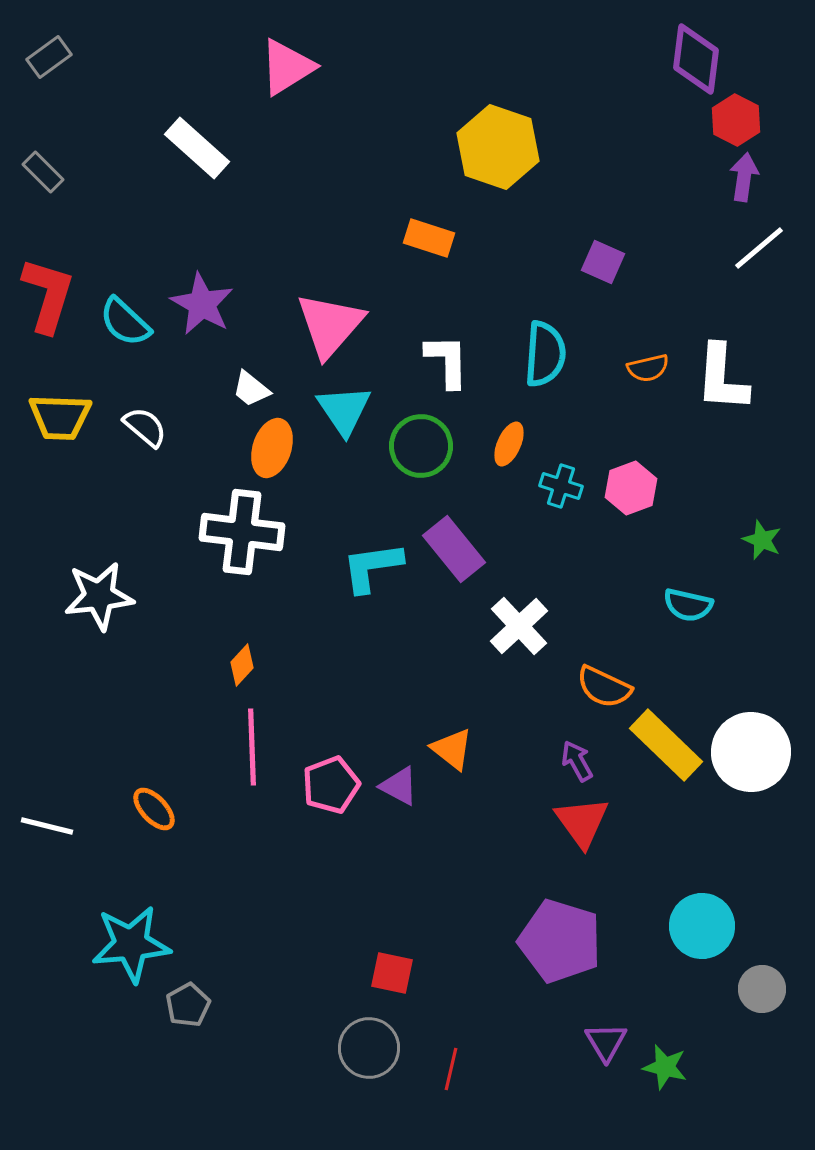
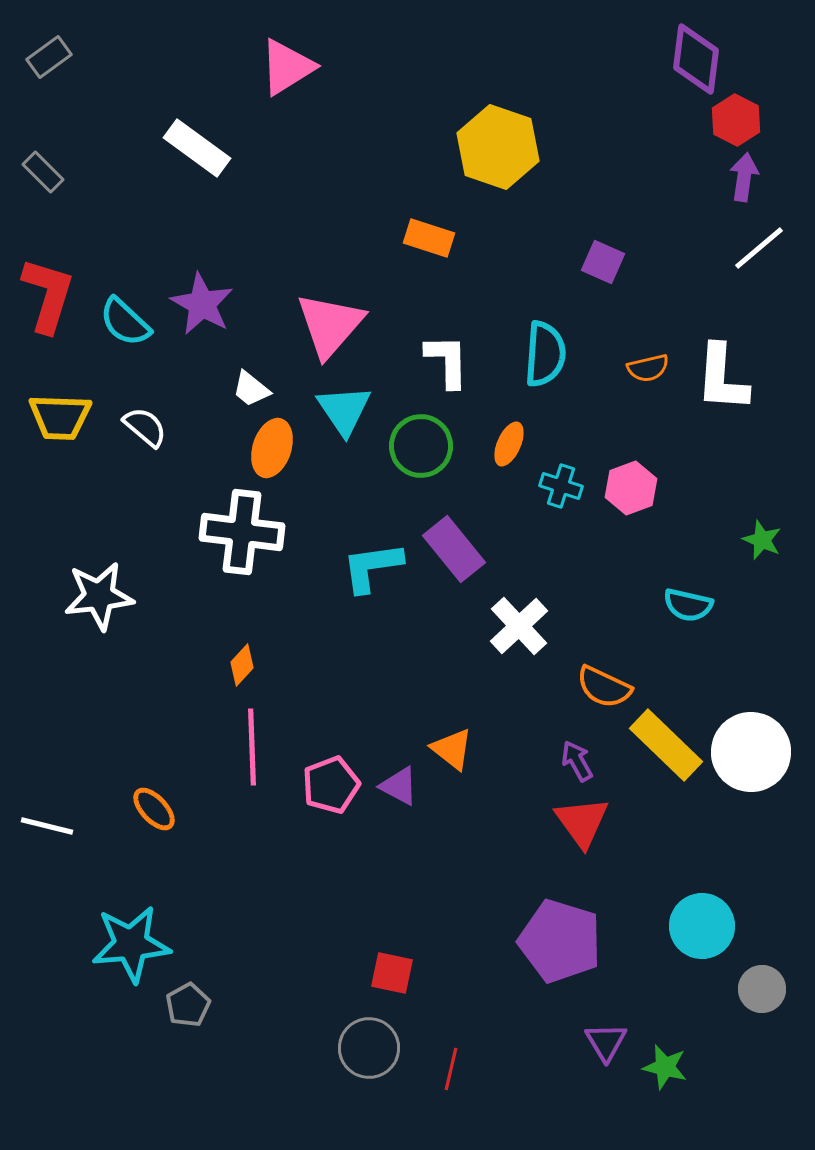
white rectangle at (197, 148): rotated 6 degrees counterclockwise
